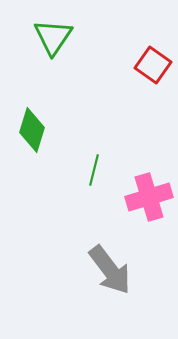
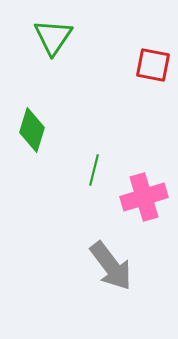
red square: rotated 24 degrees counterclockwise
pink cross: moved 5 px left
gray arrow: moved 1 px right, 4 px up
